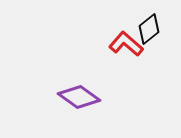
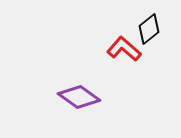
red L-shape: moved 2 px left, 5 px down
